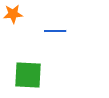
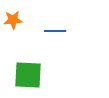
orange star: moved 6 px down
